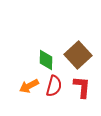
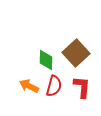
brown square: moved 2 px left, 2 px up
orange arrow: rotated 54 degrees clockwise
